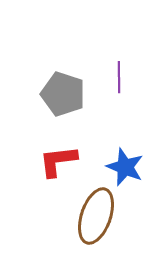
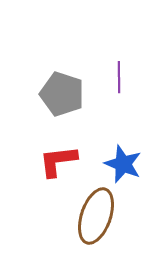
gray pentagon: moved 1 px left
blue star: moved 2 px left, 3 px up
